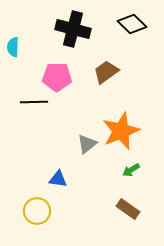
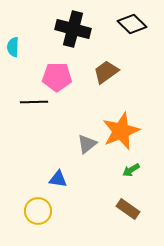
yellow circle: moved 1 px right
